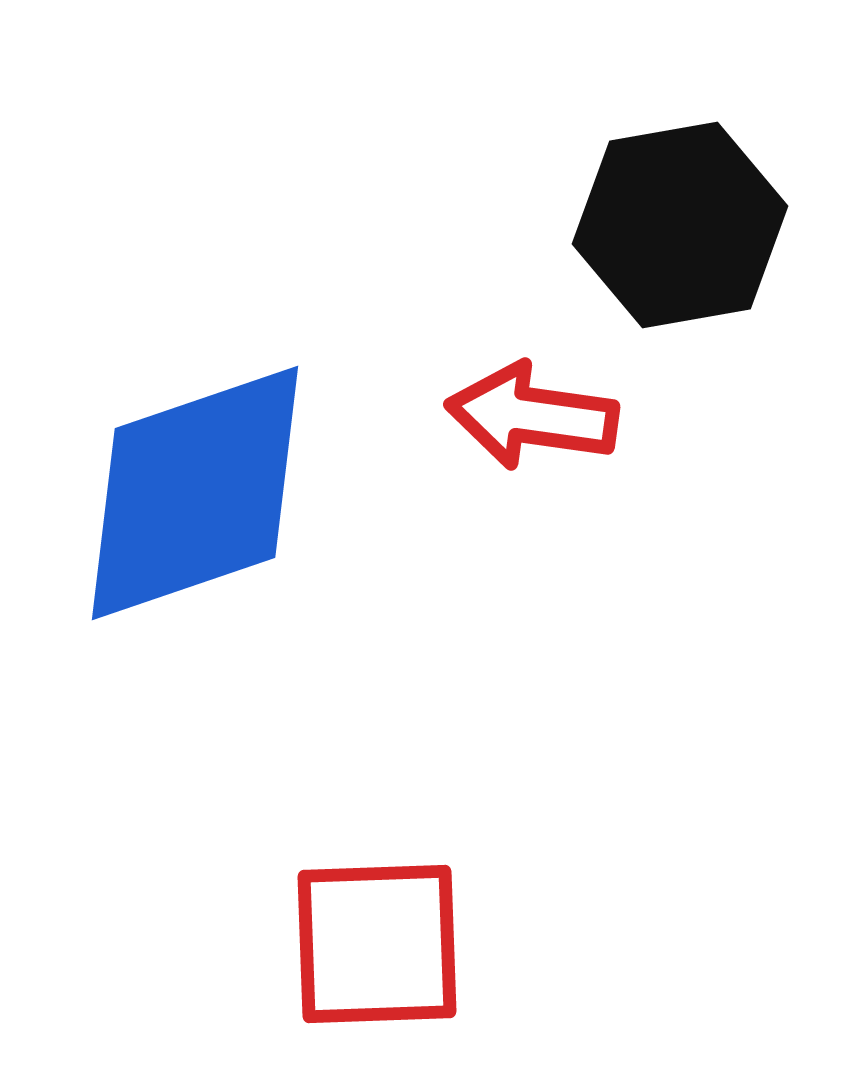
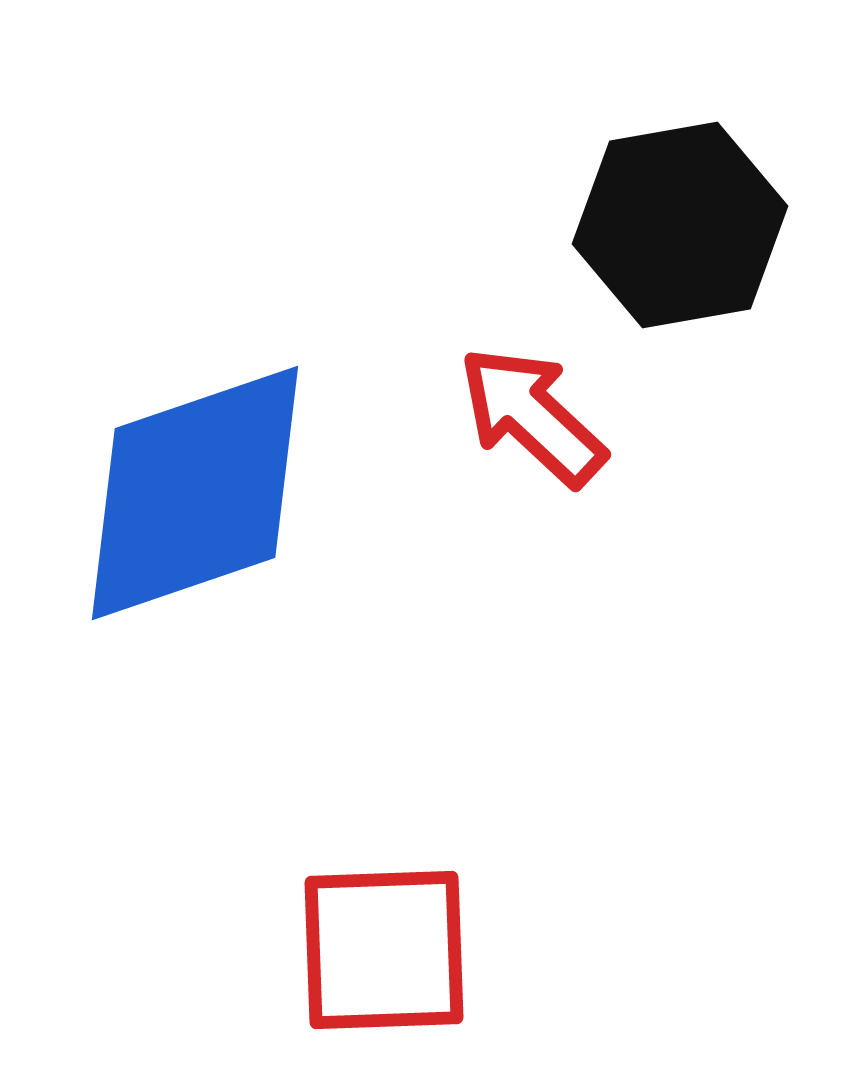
red arrow: rotated 35 degrees clockwise
red square: moved 7 px right, 6 px down
